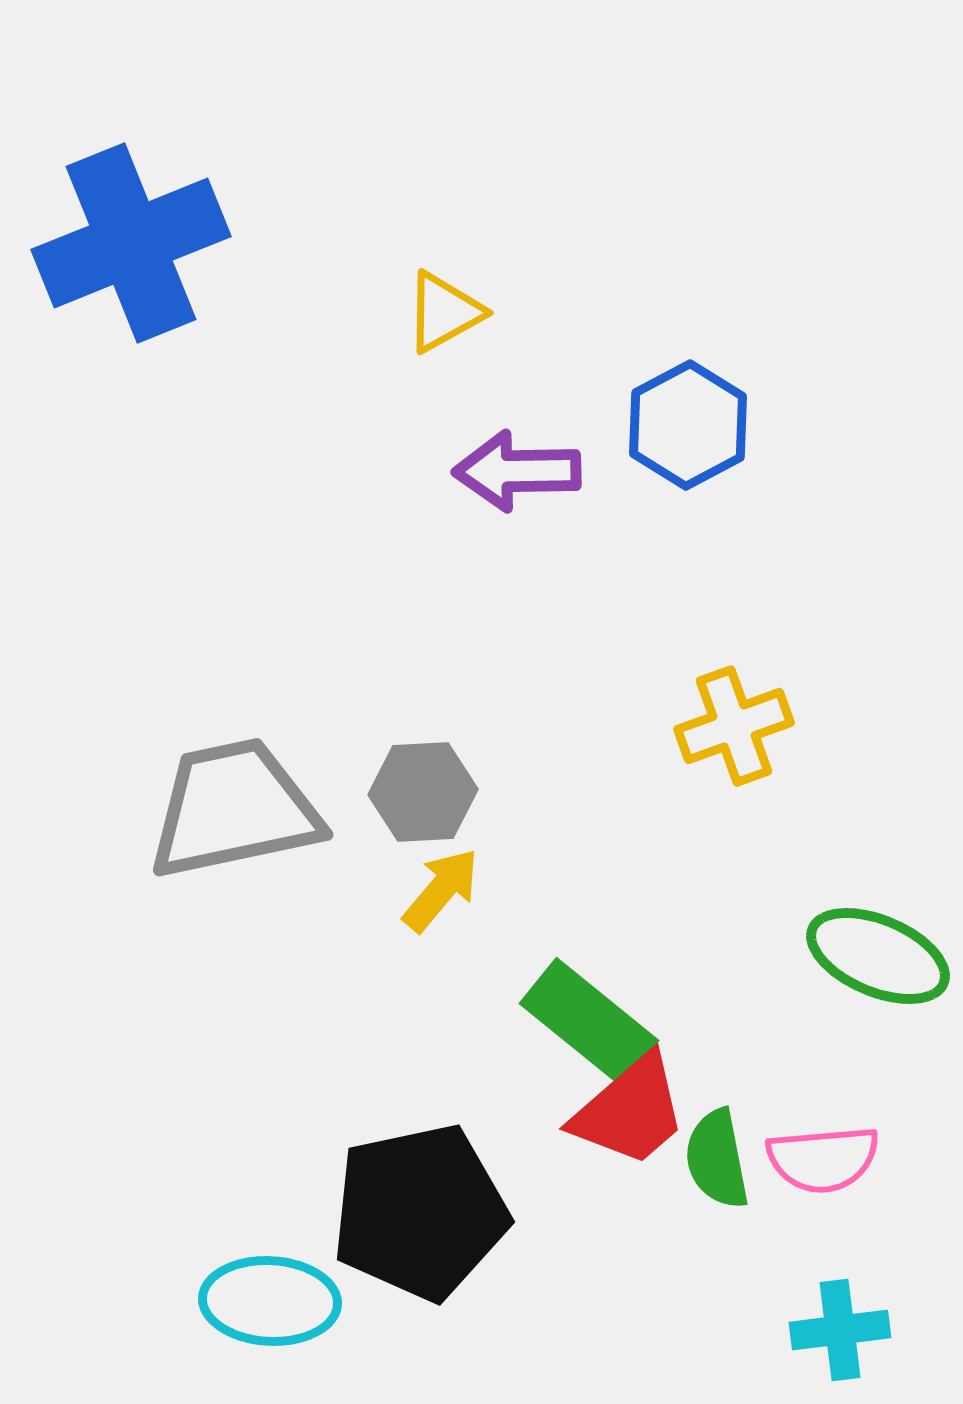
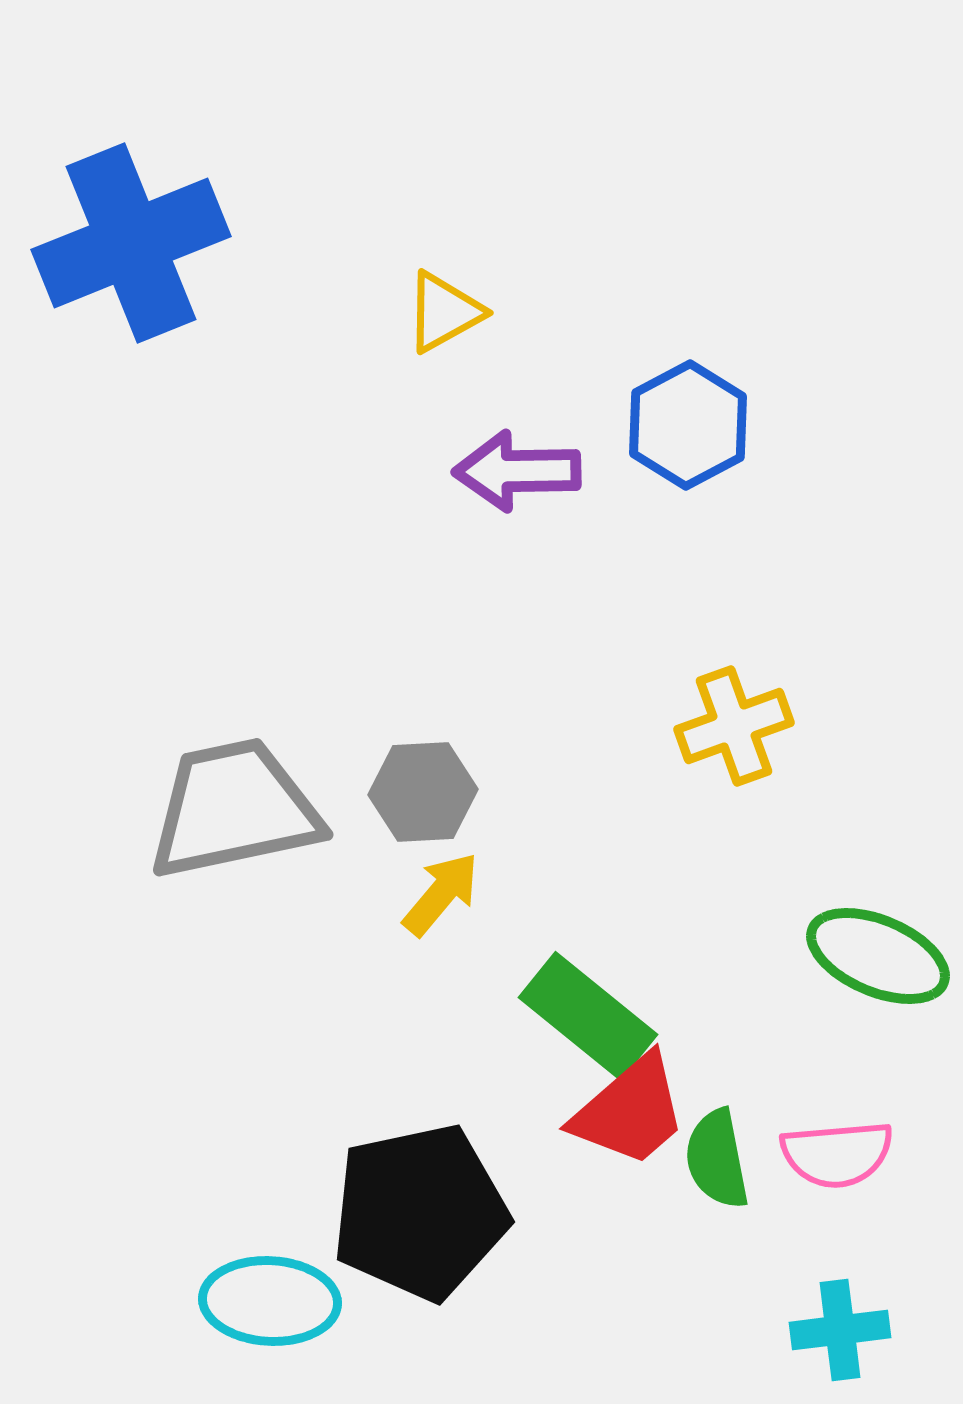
yellow arrow: moved 4 px down
green rectangle: moved 1 px left, 6 px up
pink semicircle: moved 14 px right, 5 px up
